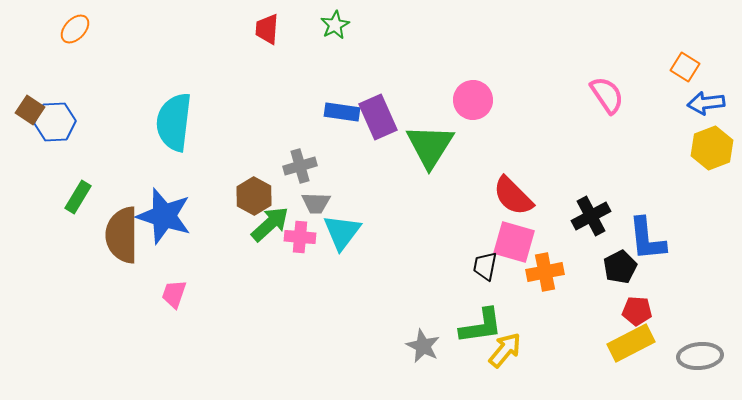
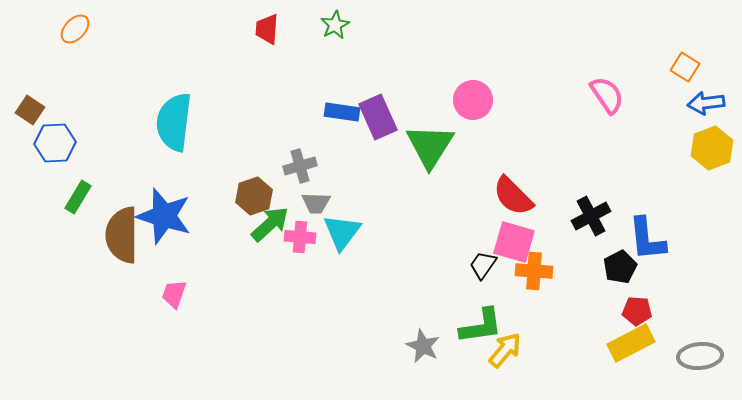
blue hexagon: moved 21 px down
brown hexagon: rotated 12 degrees clockwise
black trapezoid: moved 2 px left, 1 px up; rotated 24 degrees clockwise
orange cross: moved 11 px left, 1 px up; rotated 15 degrees clockwise
